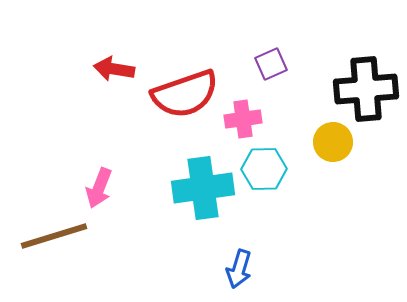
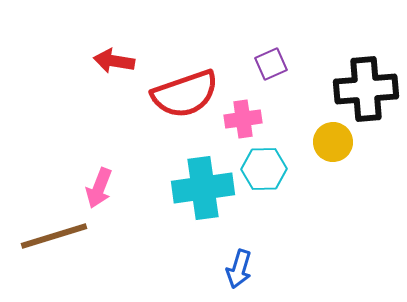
red arrow: moved 8 px up
